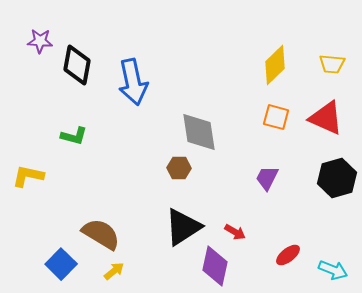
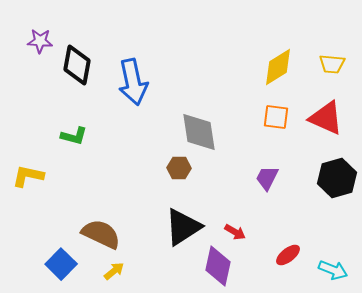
yellow diamond: moved 3 px right, 2 px down; rotated 12 degrees clockwise
orange square: rotated 8 degrees counterclockwise
brown semicircle: rotated 6 degrees counterclockwise
purple diamond: moved 3 px right
